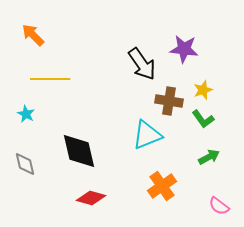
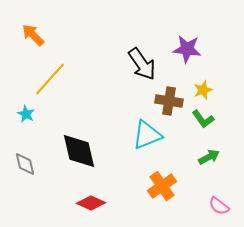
purple star: moved 3 px right
yellow line: rotated 48 degrees counterclockwise
red diamond: moved 5 px down; rotated 8 degrees clockwise
